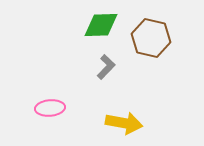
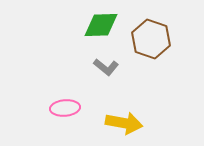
brown hexagon: moved 1 px down; rotated 6 degrees clockwise
gray L-shape: rotated 85 degrees clockwise
pink ellipse: moved 15 px right
